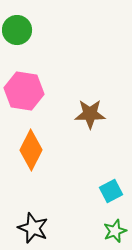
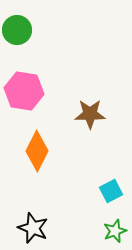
orange diamond: moved 6 px right, 1 px down
